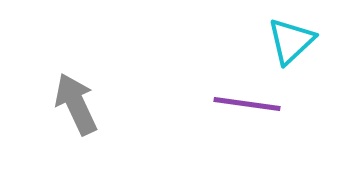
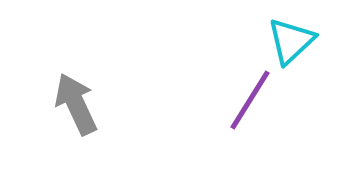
purple line: moved 3 px right, 4 px up; rotated 66 degrees counterclockwise
